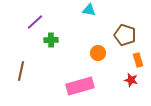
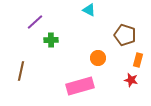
cyan triangle: rotated 16 degrees clockwise
orange circle: moved 5 px down
orange rectangle: rotated 32 degrees clockwise
